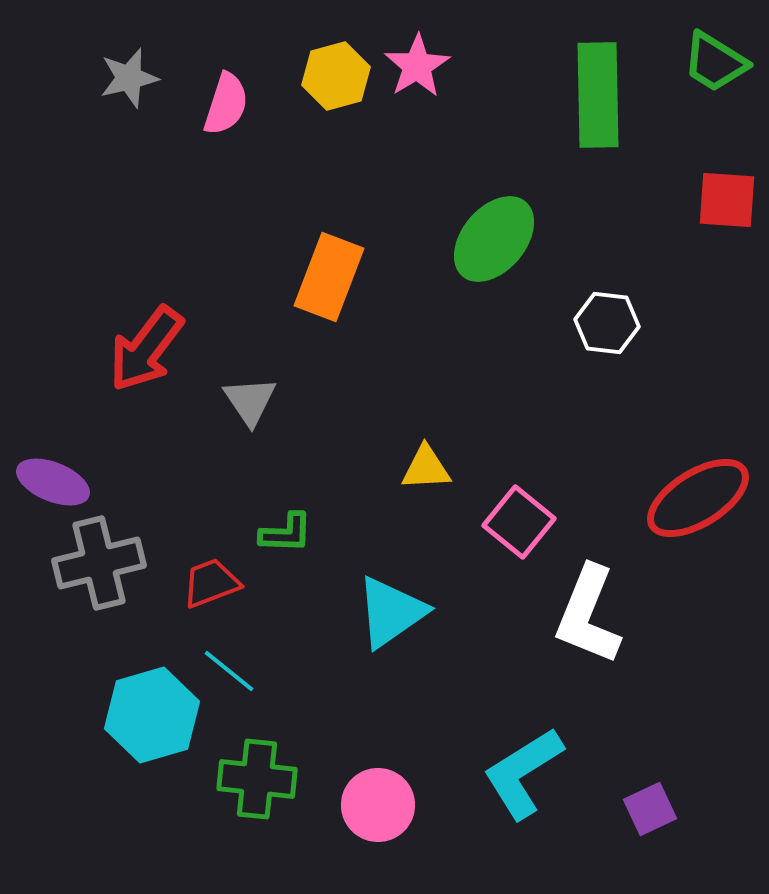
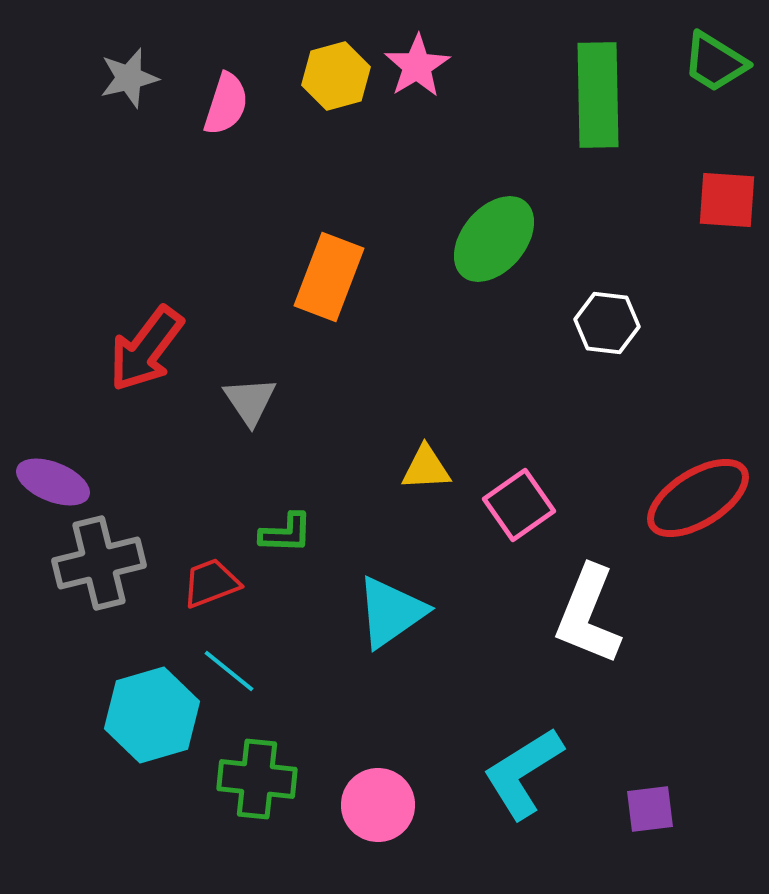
pink square: moved 17 px up; rotated 16 degrees clockwise
purple square: rotated 18 degrees clockwise
